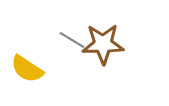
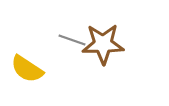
gray line: rotated 12 degrees counterclockwise
